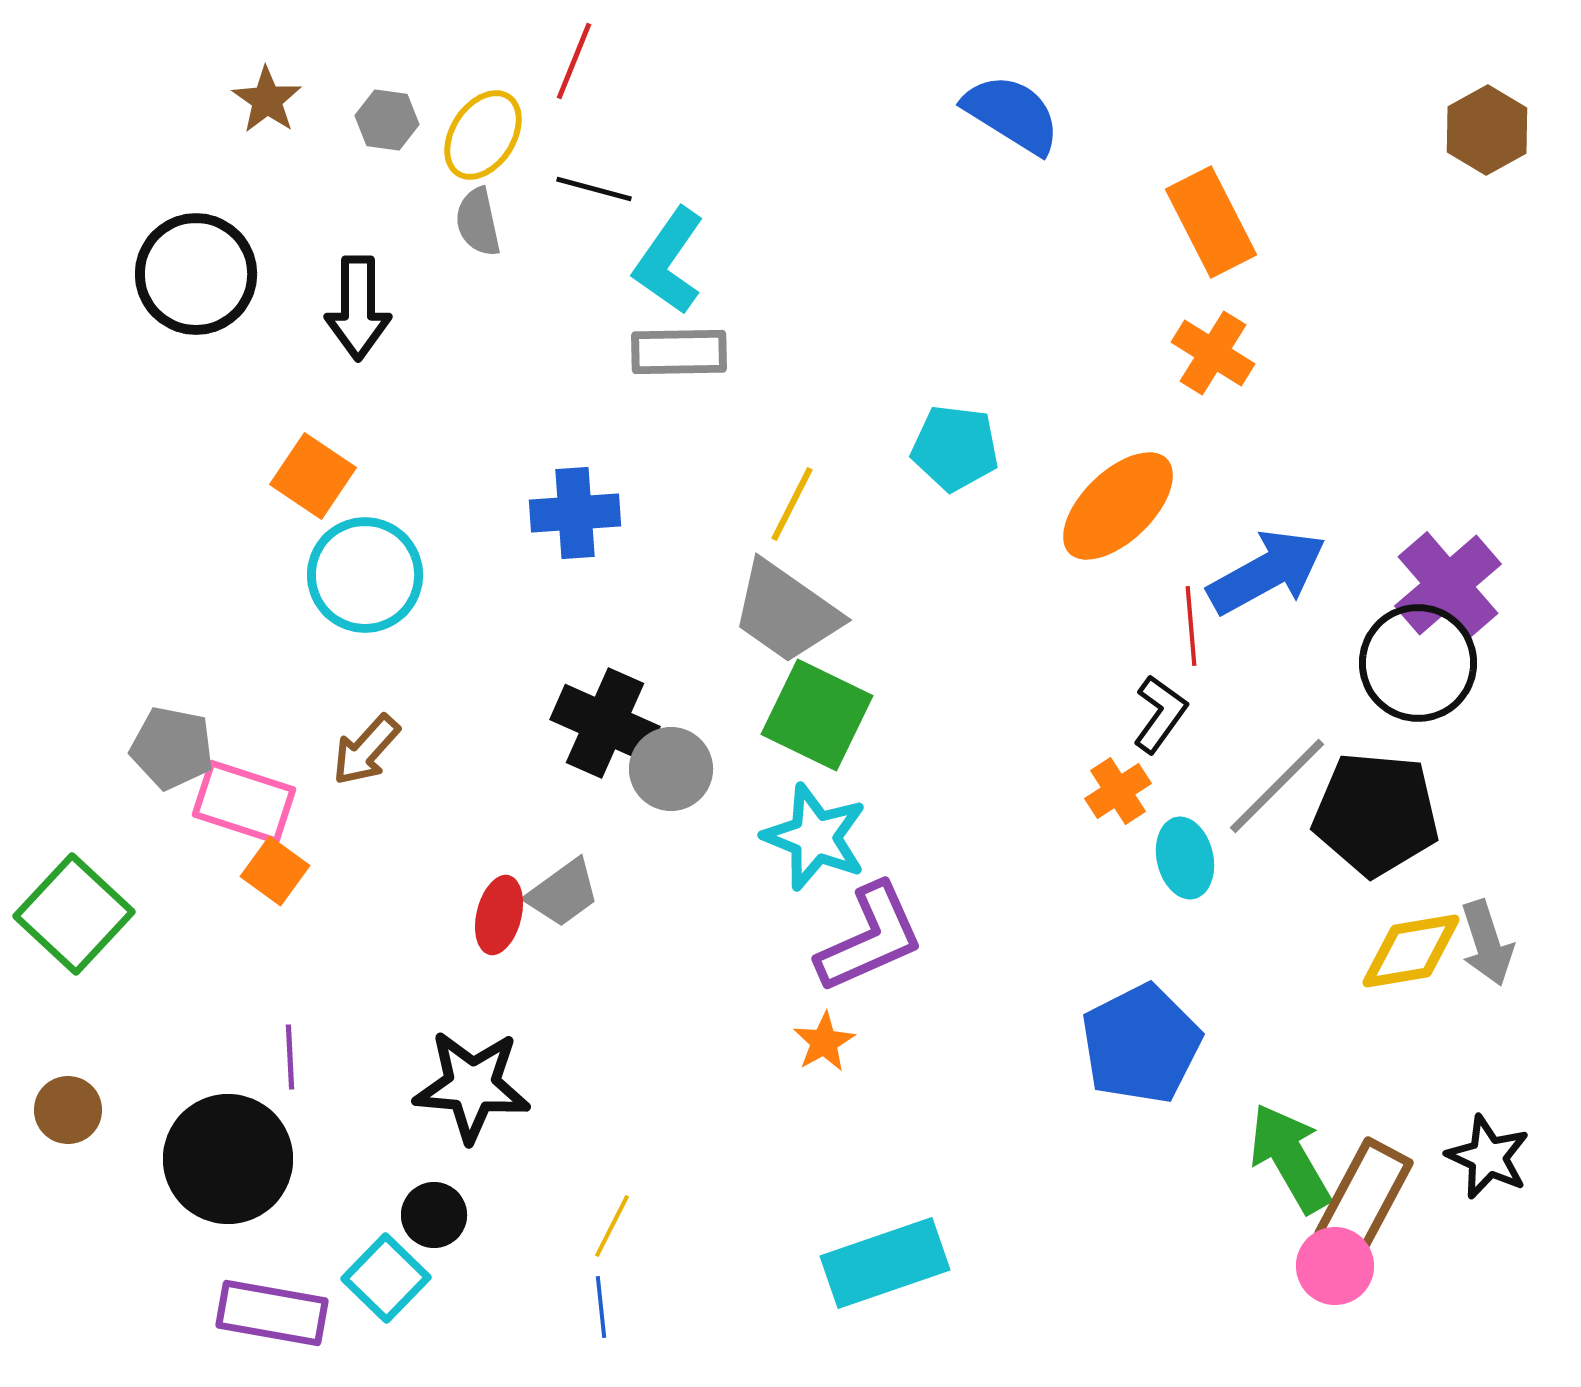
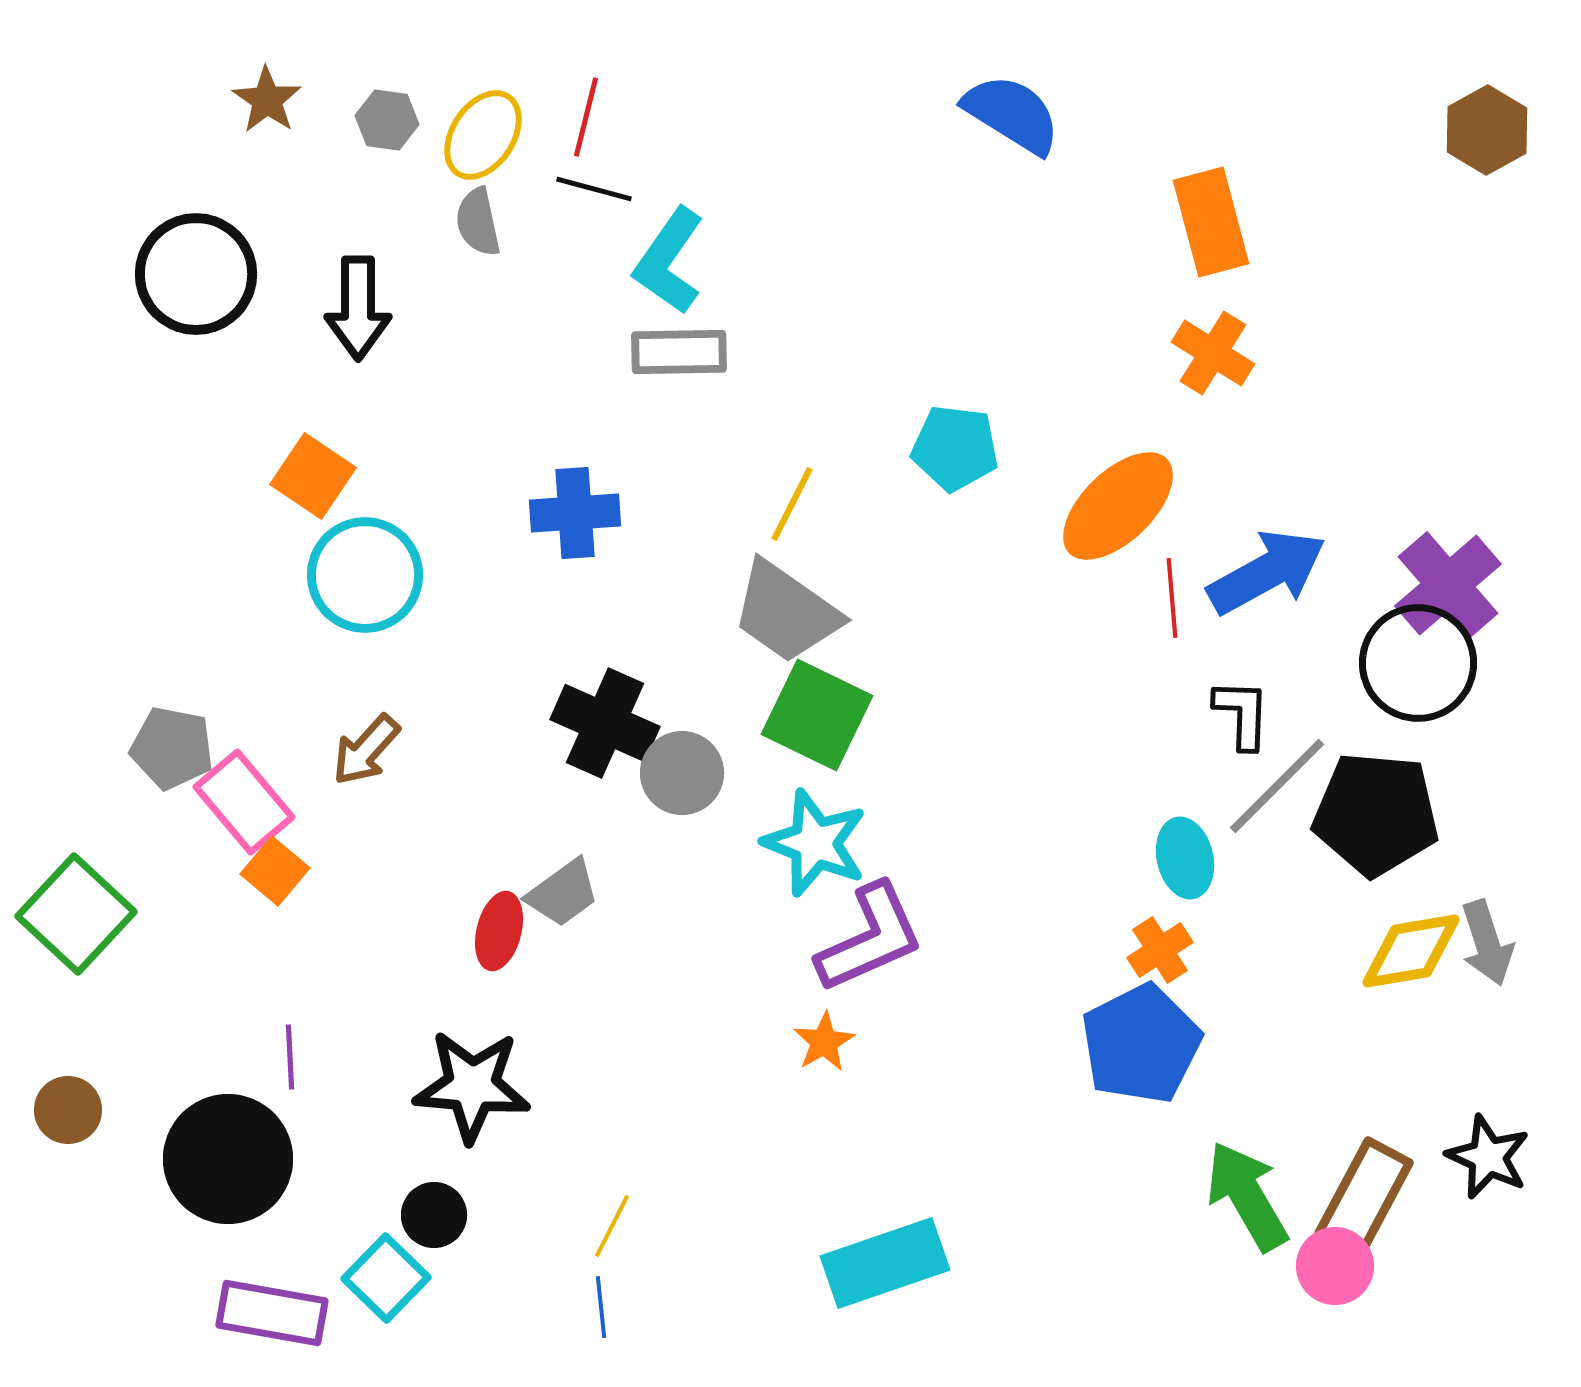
red line at (574, 61): moved 12 px right, 56 px down; rotated 8 degrees counterclockwise
orange rectangle at (1211, 222): rotated 12 degrees clockwise
red line at (1191, 626): moved 19 px left, 28 px up
black L-shape at (1160, 714): moved 82 px right; rotated 34 degrees counterclockwise
gray circle at (671, 769): moved 11 px right, 4 px down
orange cross at (1118, 791): moved 42 px right, 159 px down
pink rectangle at (244, 802): rotated 32 degrees clockwise
cyan star at (815, 837): moved 6 px down
orange square at (275, 871): rotated 4 degrees clockwise
green square at (74, 914): moved 2 px right
red ellipse at (499, 915): moved 16 px down
green arrow at (1290, 1158): moved 43 px left, 38 px down
